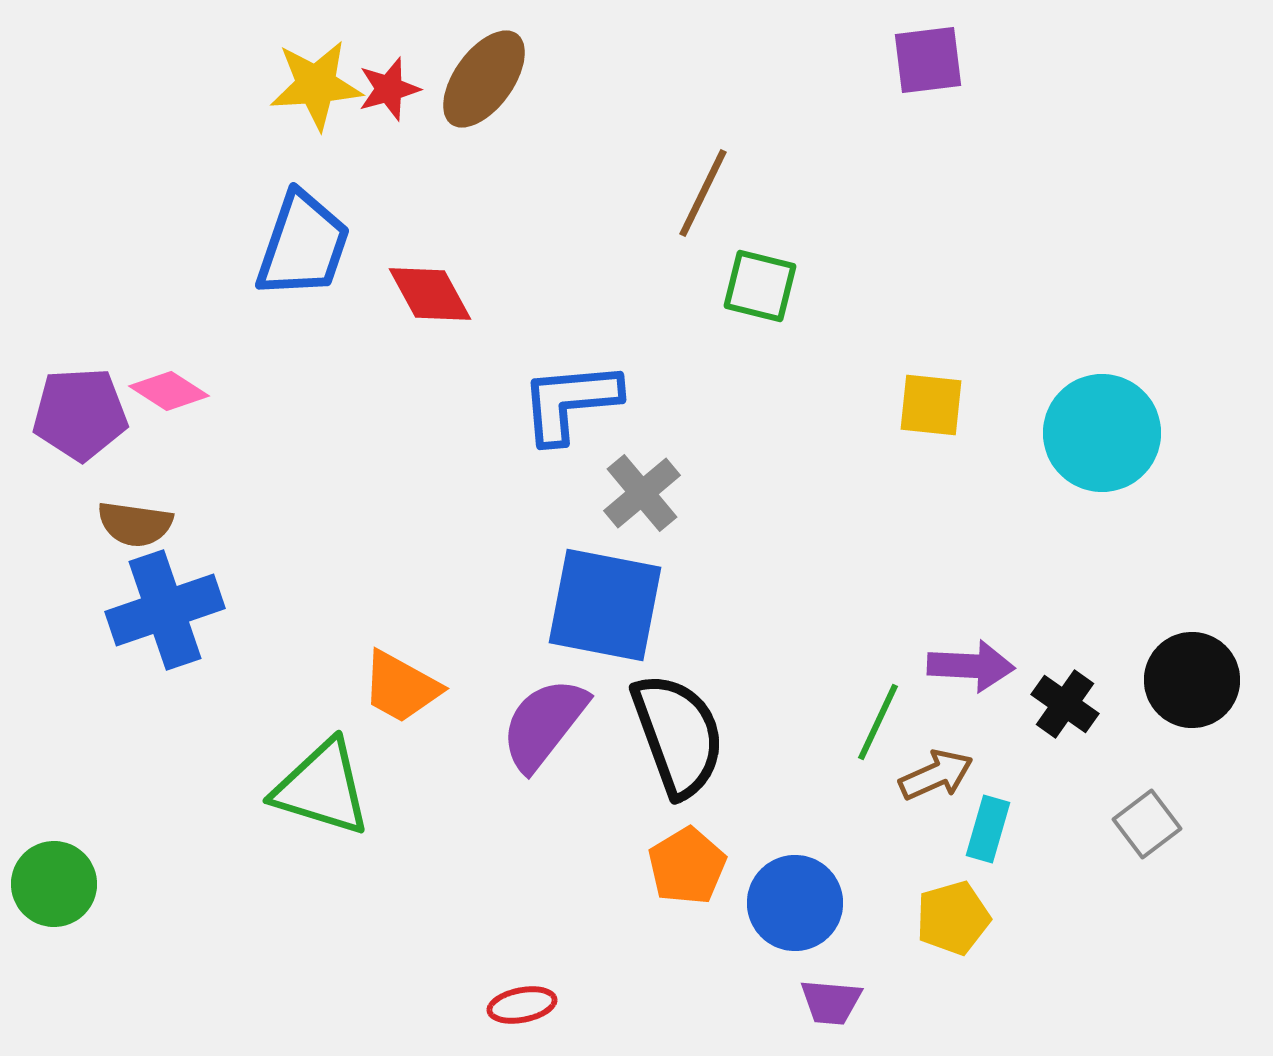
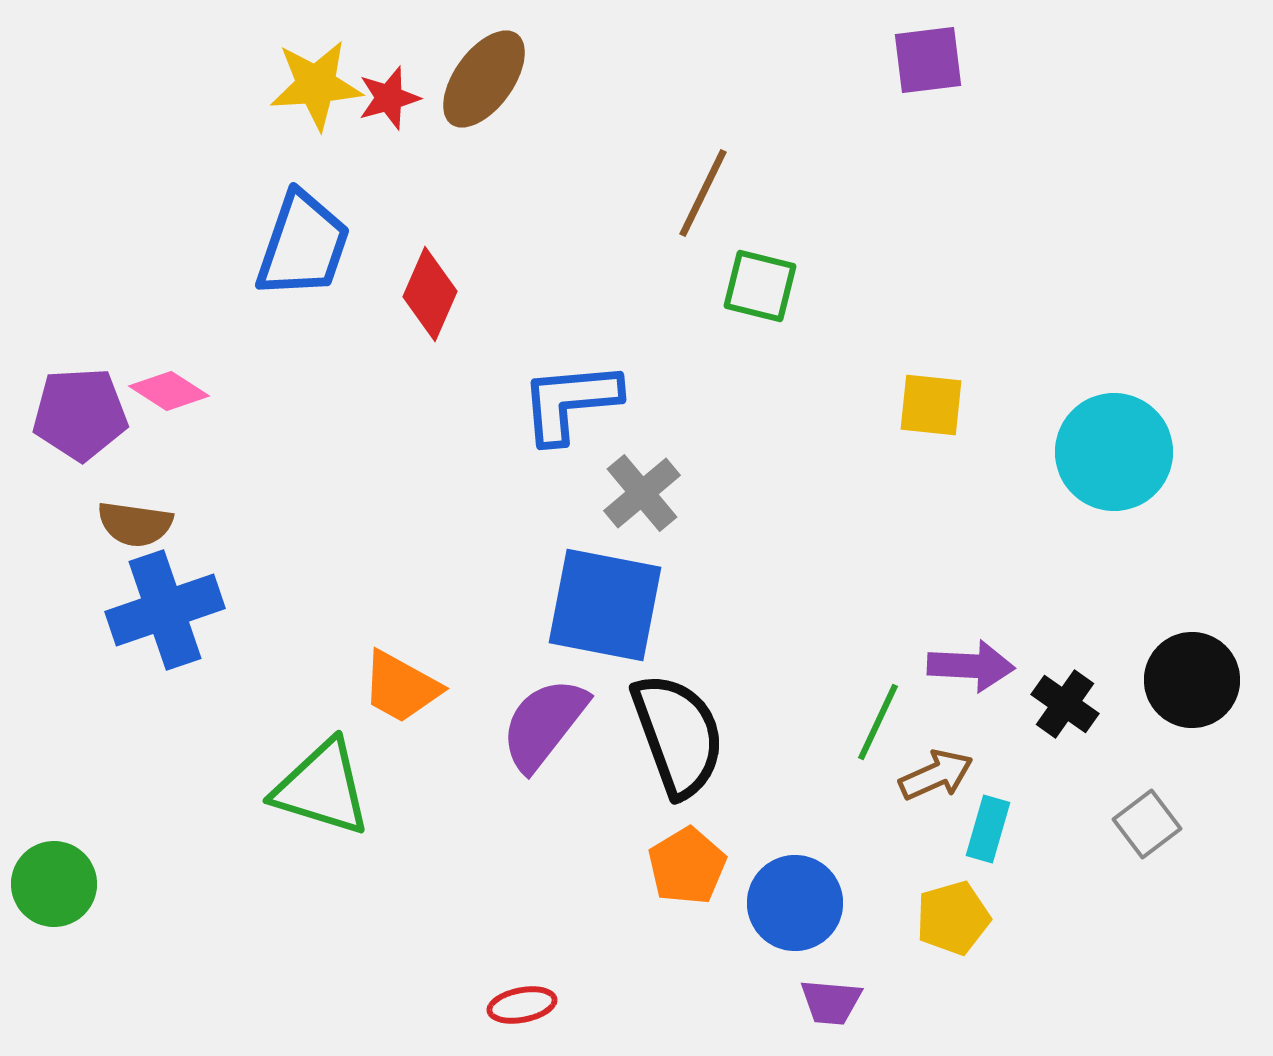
red star: moved 9 px down
red diamond: rotated 52 degrees clockwise
cyan circle: moved 12 px right, 19 px down
